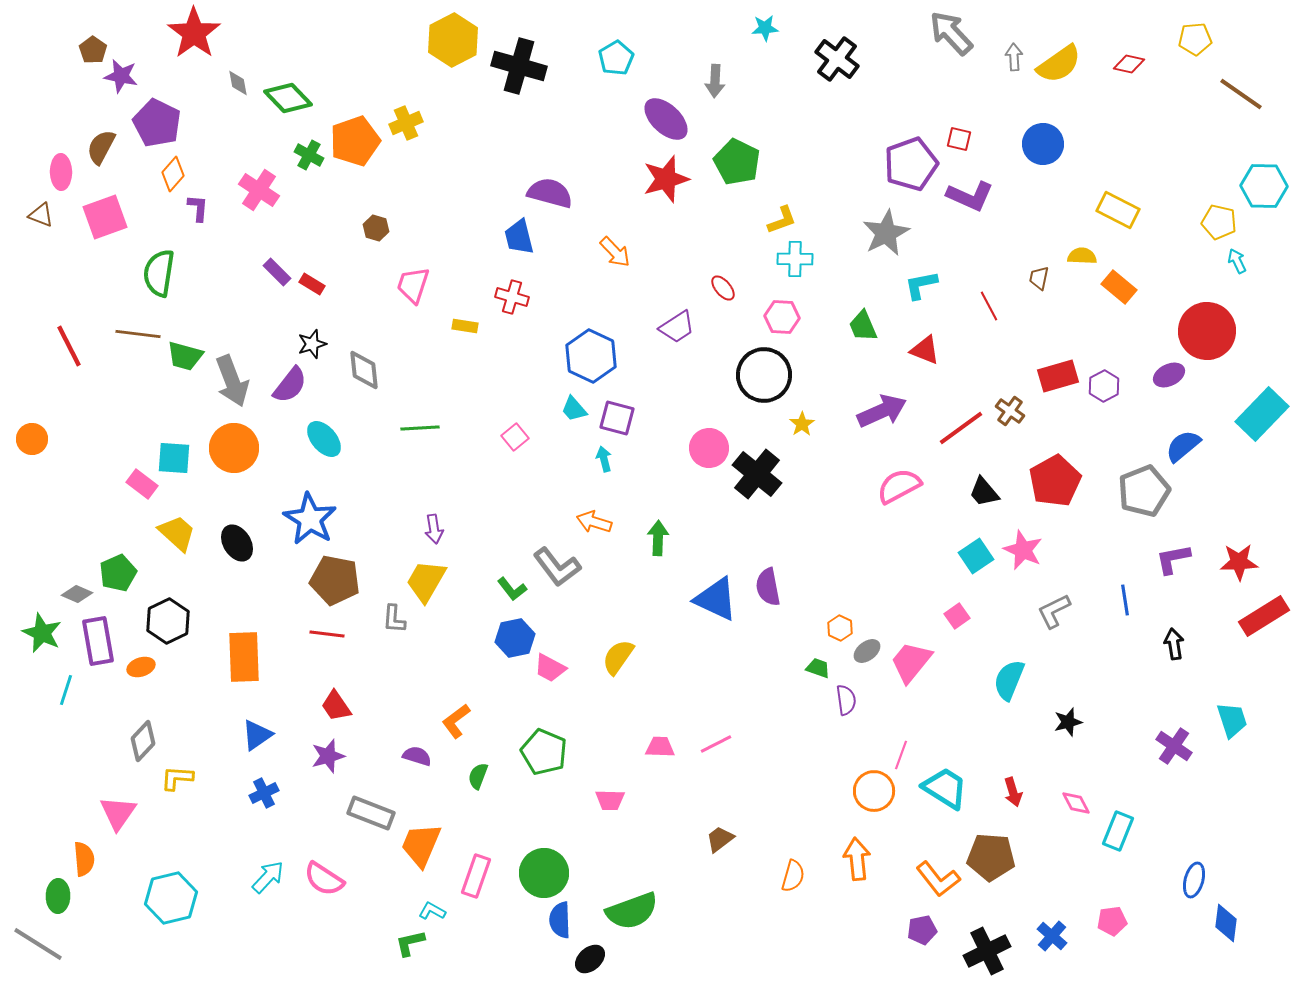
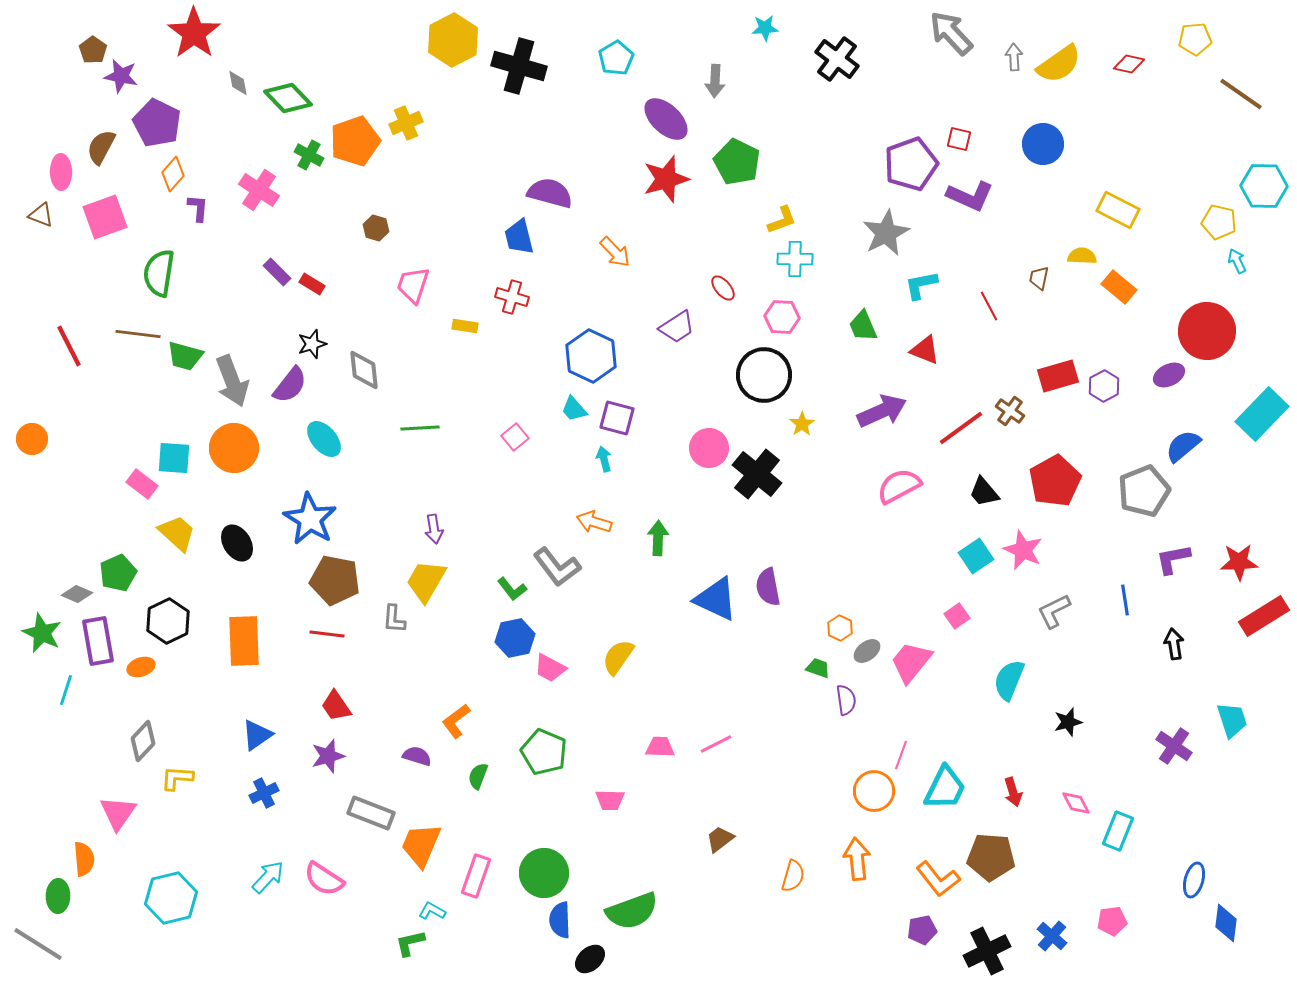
orange rectangle at (244, 657): moved 16 px up
cyan trapezoid at (945, 788): rotated 84 degrees clockwise
